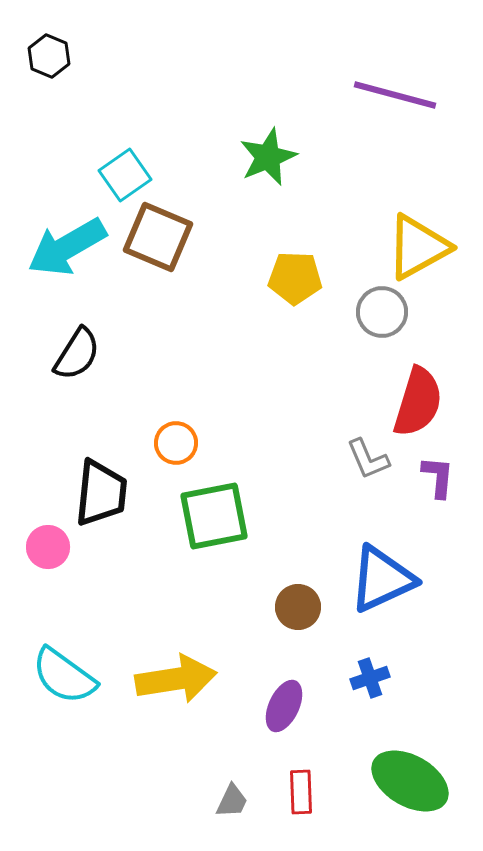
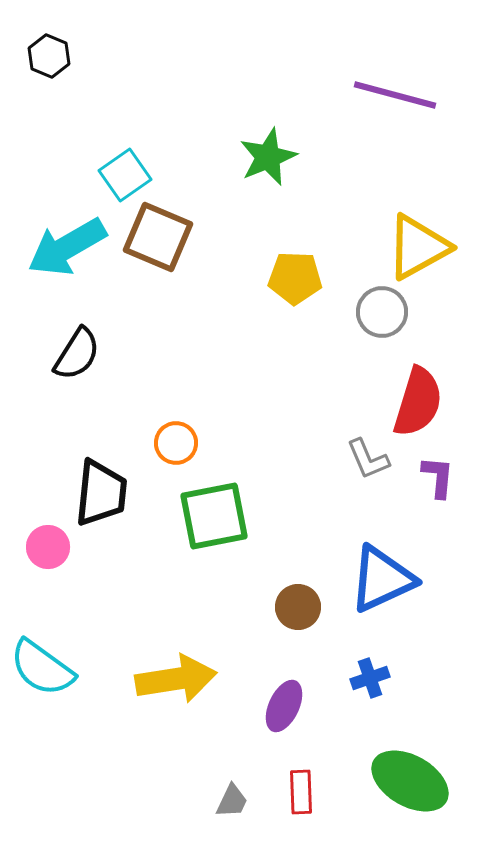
cyan semicircle: moved 22 px left, 8 px up
